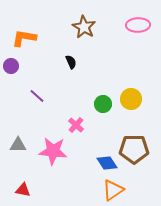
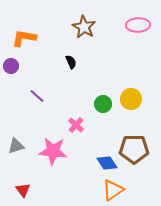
gray triangle: moved 2 px left, 1 px down; rotated 18 degrees counterclockwise
red triangle: rotated 42 degrees clockwise
